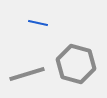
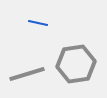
gray hexagon: rotated 24 degrees counterclockwise
